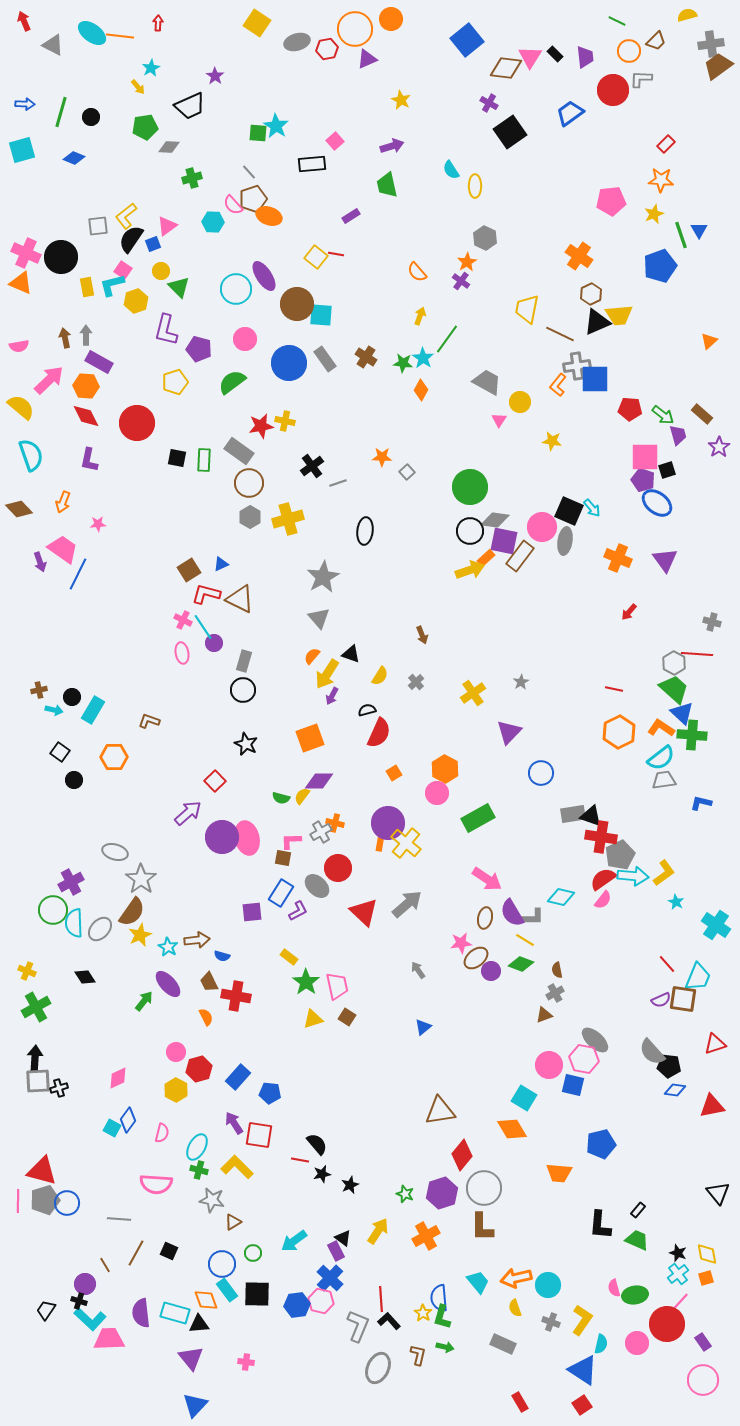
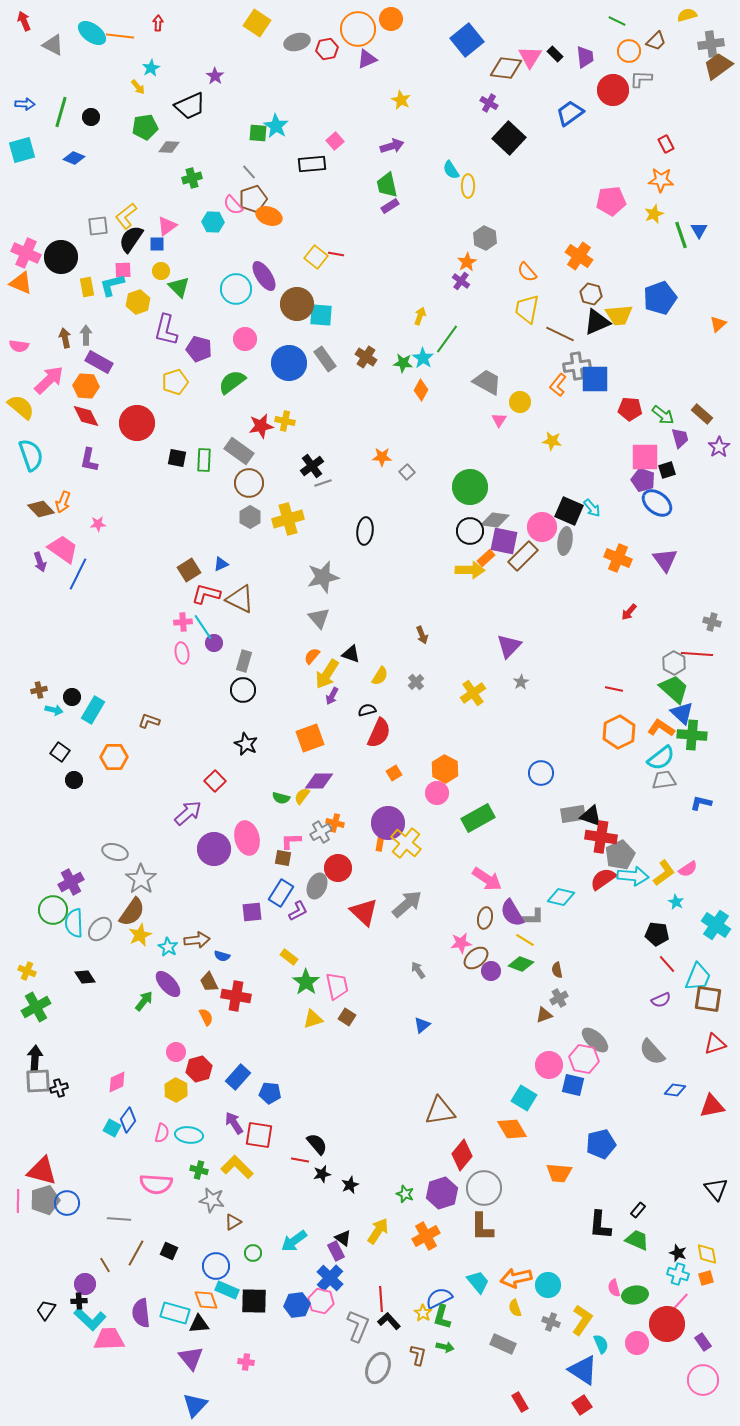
orange circle at (355, 29): moved 3 px right
black square at (510, 132): moved 1 px left, 6 px down; rotated 12 degrees counterclockwise
red rectangle at (666, 144): rotated 72 degrees counterclockwise
yellow ellipse at (475, 186): moved 7 px left
purple rectangle at (351, 216): moved 39 px right, 10 px up
blue square at (153, 244): moved 4 px right; rotated 21 degrees clockwise
blue pentagon at (660, 266): moved 32 px down
pink square at (123, 270): rotated 36 degrees counterclockwise
orange semicircle at (417, 272): moved 110 px right
brown hexagon at (591, 294): rotated 20 degrees counterclockwise
yellow hexagon at (136, 301): moved 2 px right, 1 px down
orange triangle at (709, 341): moved 9 px right, 17 px up
pink semicircle at (19, 346): rotated 18 degrees clockwise
purple trapezoid at (678, 435): moved 2 px right, 3 px down
gray line at (338, 483): moved 15 px left
brown diamond at (19, 509): moved 22 px right
brown rectangle at (520, 556): moved 3 px right; rotated 8 degrees clockwise
yellow arrow at (470, 570): rotated 20 degrees clockwise
gray star at (323, 577): rotated 16 degrees clockwise
pink cross at (183, 620): moved 2 px down; rotated 30 degrees counterclockwise
purple triangle at (509, 732): moved 86 px up
purple circle at (222, 837): moved 8 px left, 12 px down
gray ellipse at (317, 886): rotated 70 degrees clockwise
pink semicircle at (603, 900): moved 85 px right, 31 px up; rotated 18 degrees clockwise
gray cross at (555, 993): moved 4 px right, 5 px down
brown square at (683, 999): moved 25 px right
blue triangle at (423, 1027): moved 1 px left, 2 px up
black pentagon at (669, 1066): moved 12 px left, 132 px up
pink diamond at (118, 1078): moved 1 px left, 4 px down
cyan ellipse at (197, 1147): moved 8 px left, 12 px up; rotated 68 degrees clockwise
black triangle at (718, 1193): moved 2 px left, 4 px up
blue circle at (222, 1264): moved 6 px left, 2 px down
cyan cross at (678, 1274): rotated 35 degrees counterclockwise
cyan rectangle at (227, 1290): rotated 30 degrees counterclockwise
black square at (257, 1294): moved 3 px left, 7 px down
blue semicircle at (439, 1298): rotated 68 degrees clockwise
black cross at (79, 1301): rotated 21 degrees counterclockwise
cyan semicircle at (601, 1344): rotated 36 degrees counterclockwise
